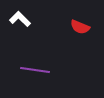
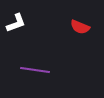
white L-shape: moved 4 px left, 4 px down; rotated 115 degrees clockwise
